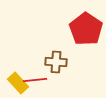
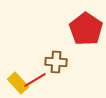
red line: rotated 25 degrees counterclockwise
